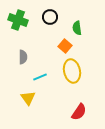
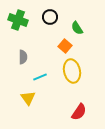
green semicircle: rotated 24 degrees counterclockwise
